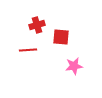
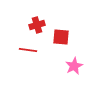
red line: rotated 12 degrees clockwise
pink star: rotated 18 degrees counterclockwise
